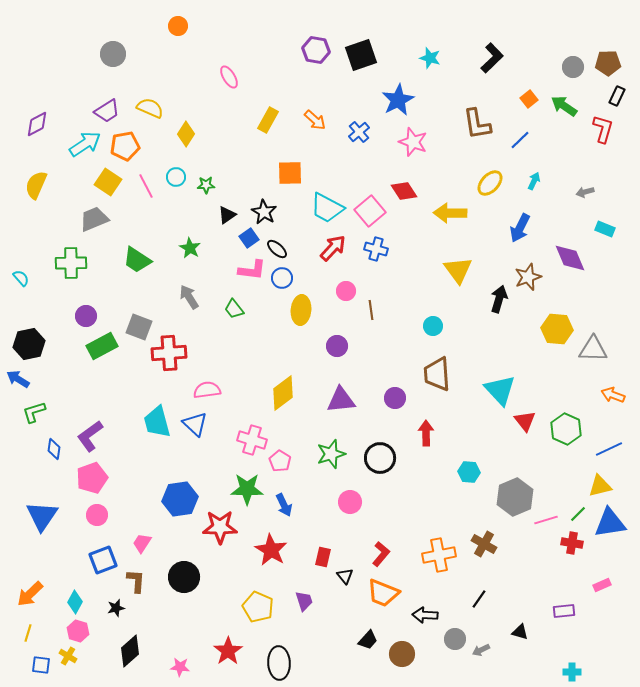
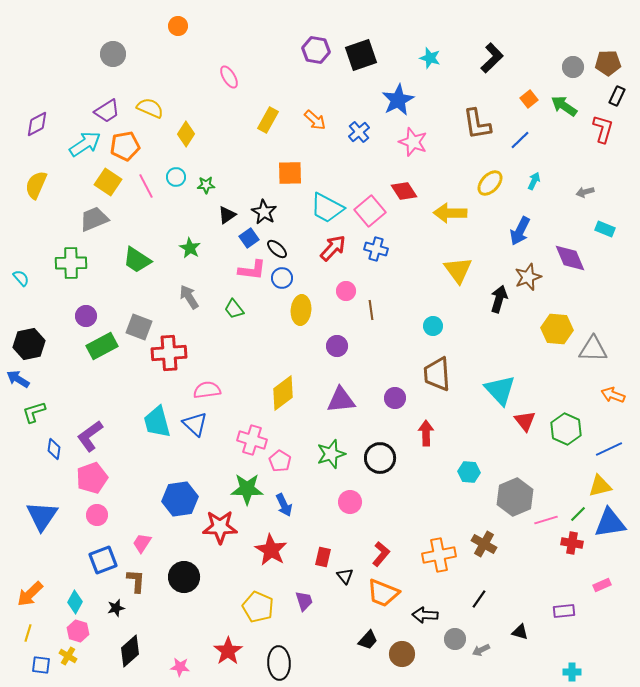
blue arrow at (520, 228): moved 3 px down
